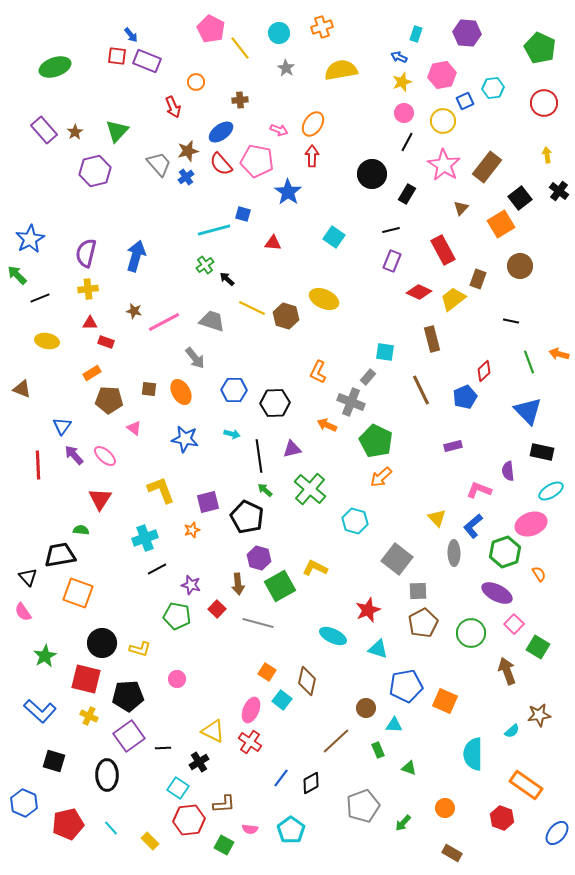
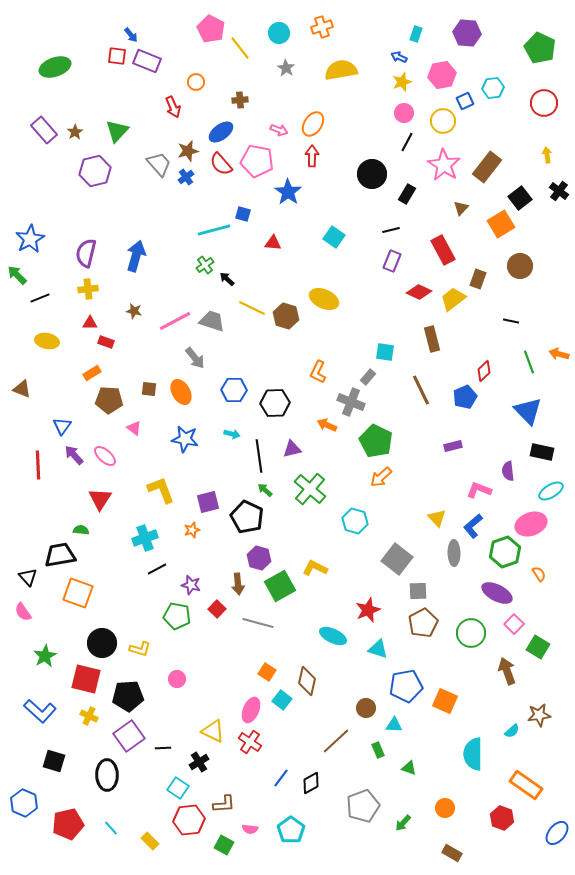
pink line at (164, 322): moved 11 px right, 1 px up
